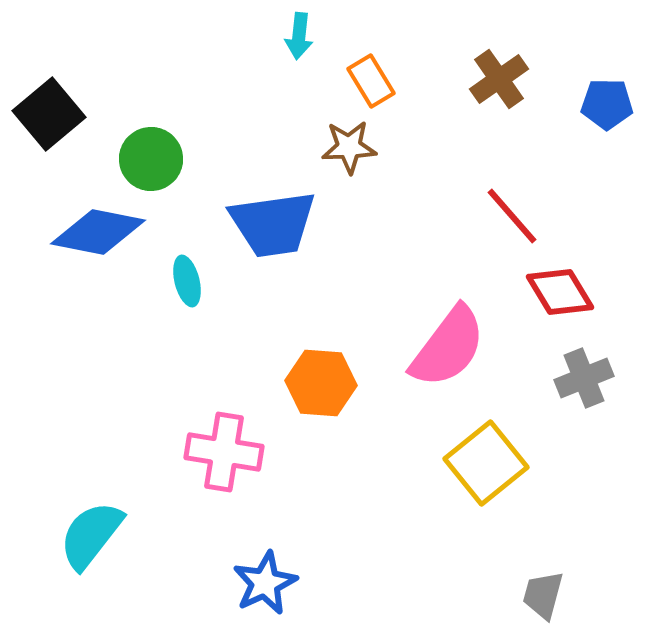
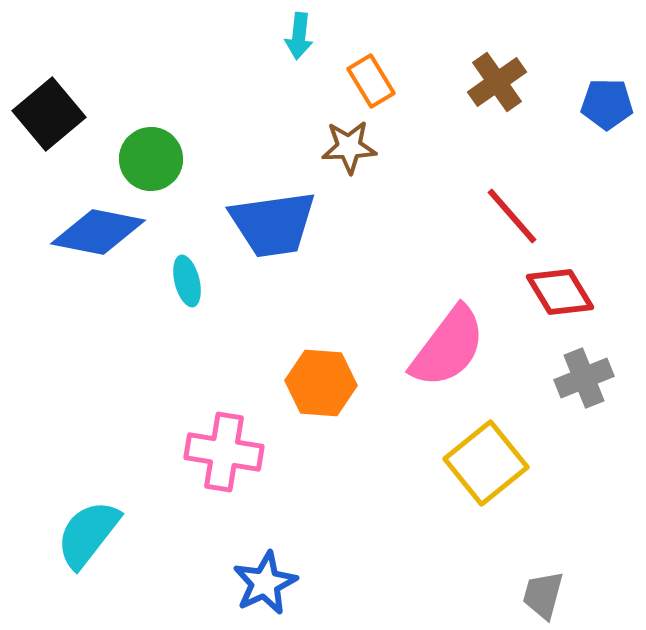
brown cross: moved 2 px left, 3 px down
cyan semicircle: moved 3 px left, 1 px up
